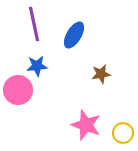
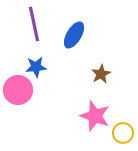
blue star: moved 1 px left, 1 px down
brown star: rotated 18 degrees counterclockwise
pink star: moved 9 px right, 9 px up
